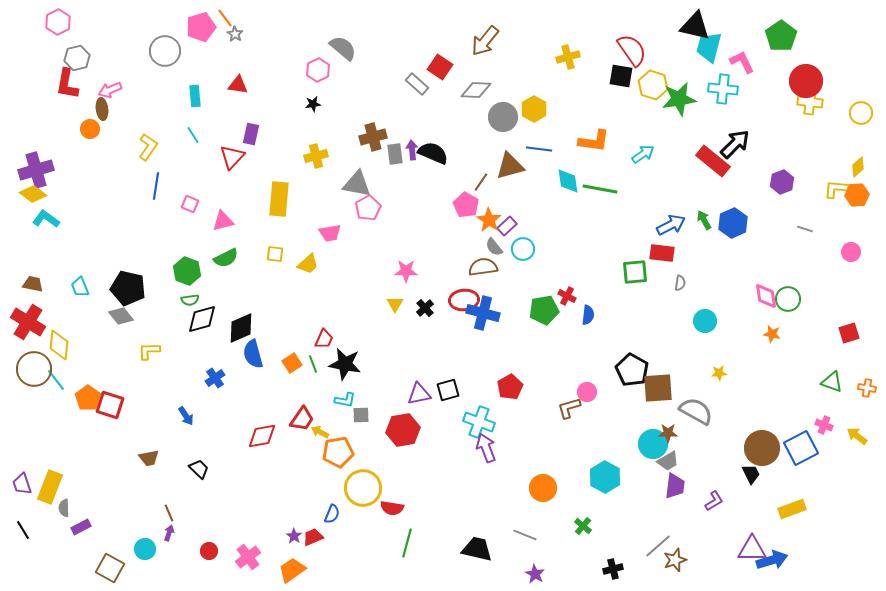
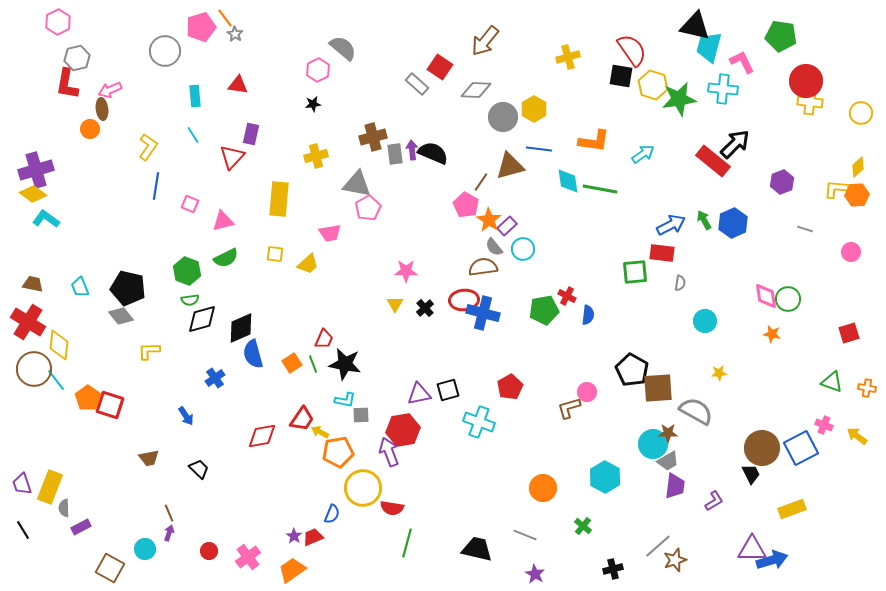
green pentagon at (781, 36): rotated 28 degrees counterclockwise
purple arrow at (486, 448): moved 97 px left, 4 px down
